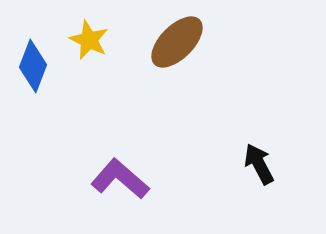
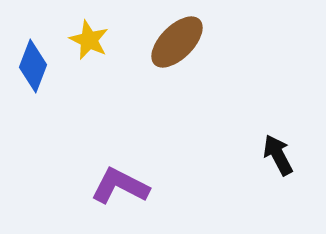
black arrow: moved 19 px right, 9 px up
purple L-shape: moved 7 px down; rotated 14 degrees counterclockwise
